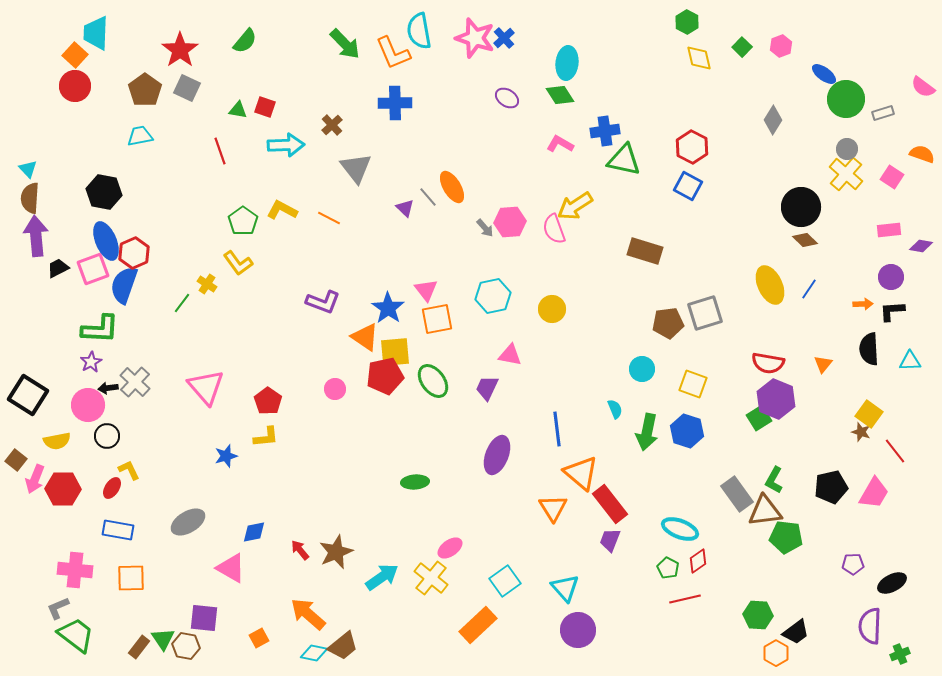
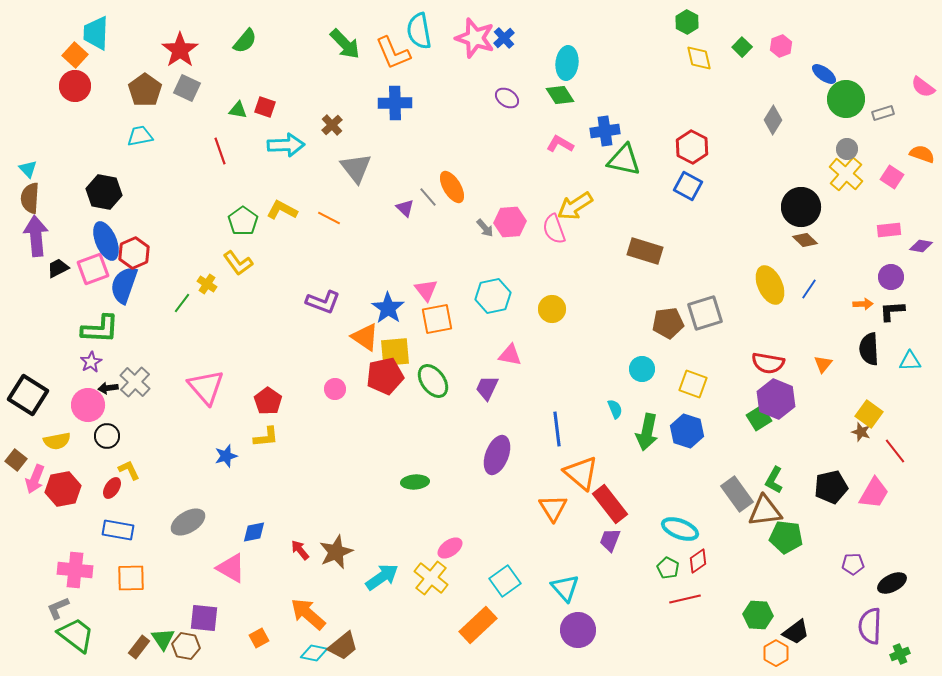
red hexagon at (63, 489): rotated 12 degrees counterclockwise
